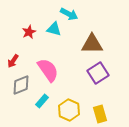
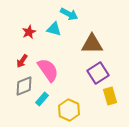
red arrow: moved 9 px right
gray diamond: moved 3 px right, 1 px down
cyan rectangle: moved 2 px up
yellow rectangle: moved 10 px right, 18 px up
